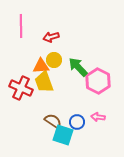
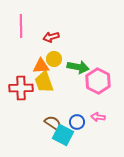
yellow circle: moved 1 px up
green arrow: rotated 145 degrees clockwise
red cross: rotated 25 degrees counterclockwise
brown semicircle: moved 2 px down
cyan square: rotated 10 degrees clockwise
